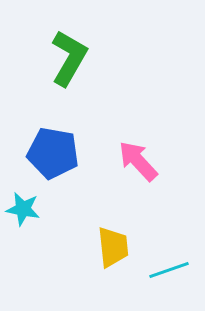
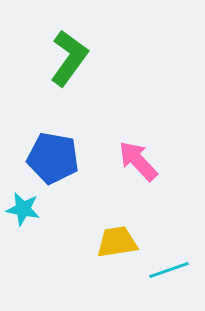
green L-shape: rotated 6 degrees clockwise
blue pentagon: moved 5 px down
yellow trapezoid: moved 4 px right, 5 px up; rotated 93 degrees counterclockwise
